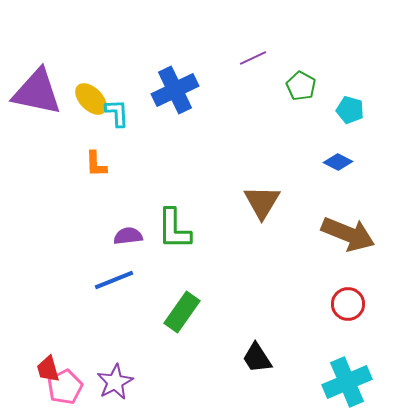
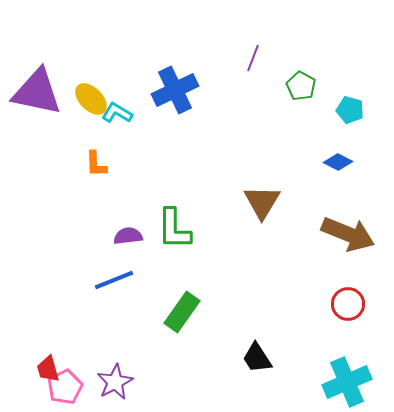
purple line: rotated 44 degrees counterclockwise
cyan L-shape: rotated 56 degrees counterclockwise
